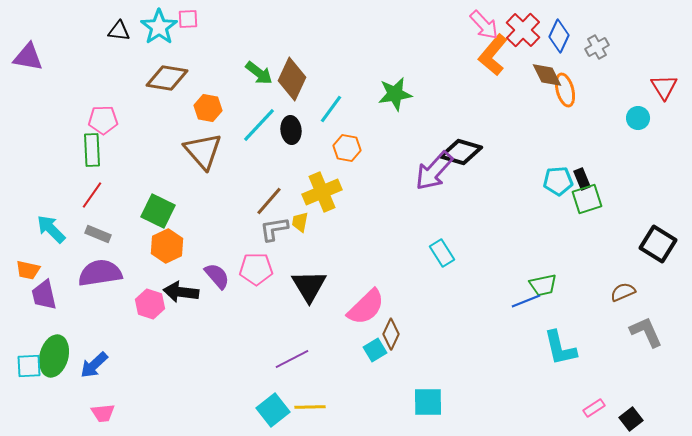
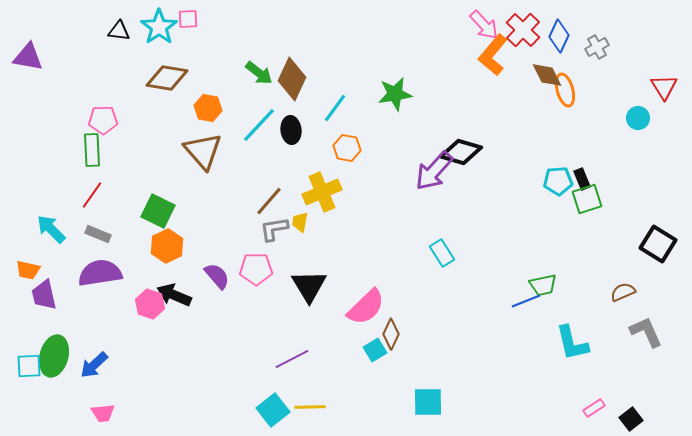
cyan line at (331, 109): moved 4 px right, 1 px up
black arrow at (181, 292): moved 7 px left, 3 px down; rotated 16 degrees clockwise
cyan L-shape at (560, 348): moved 12 px right, 5 px up
